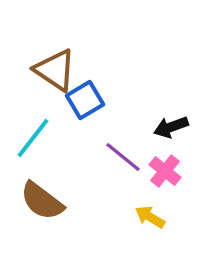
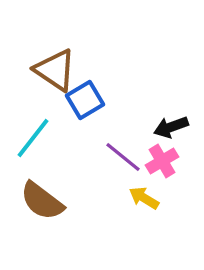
pink cross: moved 3 px left, 10 px up; rotated 20 degrees clockwise
yellow arrow: moved 6 px left, 19 px up
